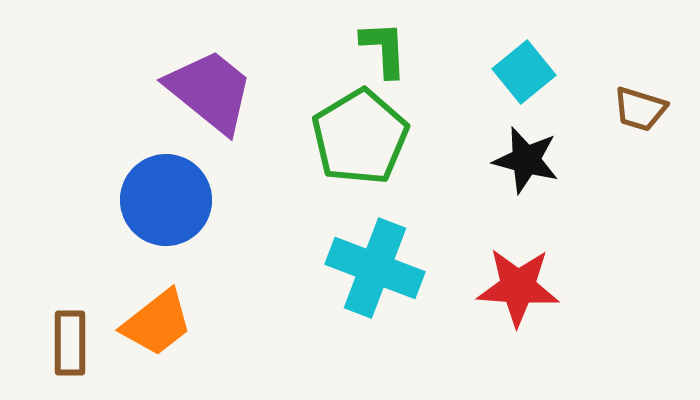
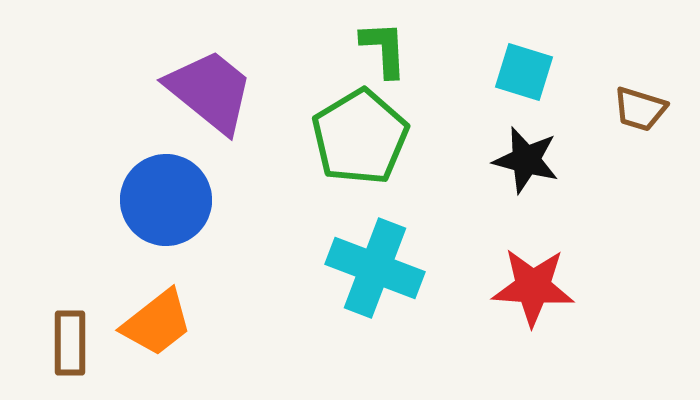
cyan square: rotated 34 degrees counterclockwise
red star: moved 15 px right
